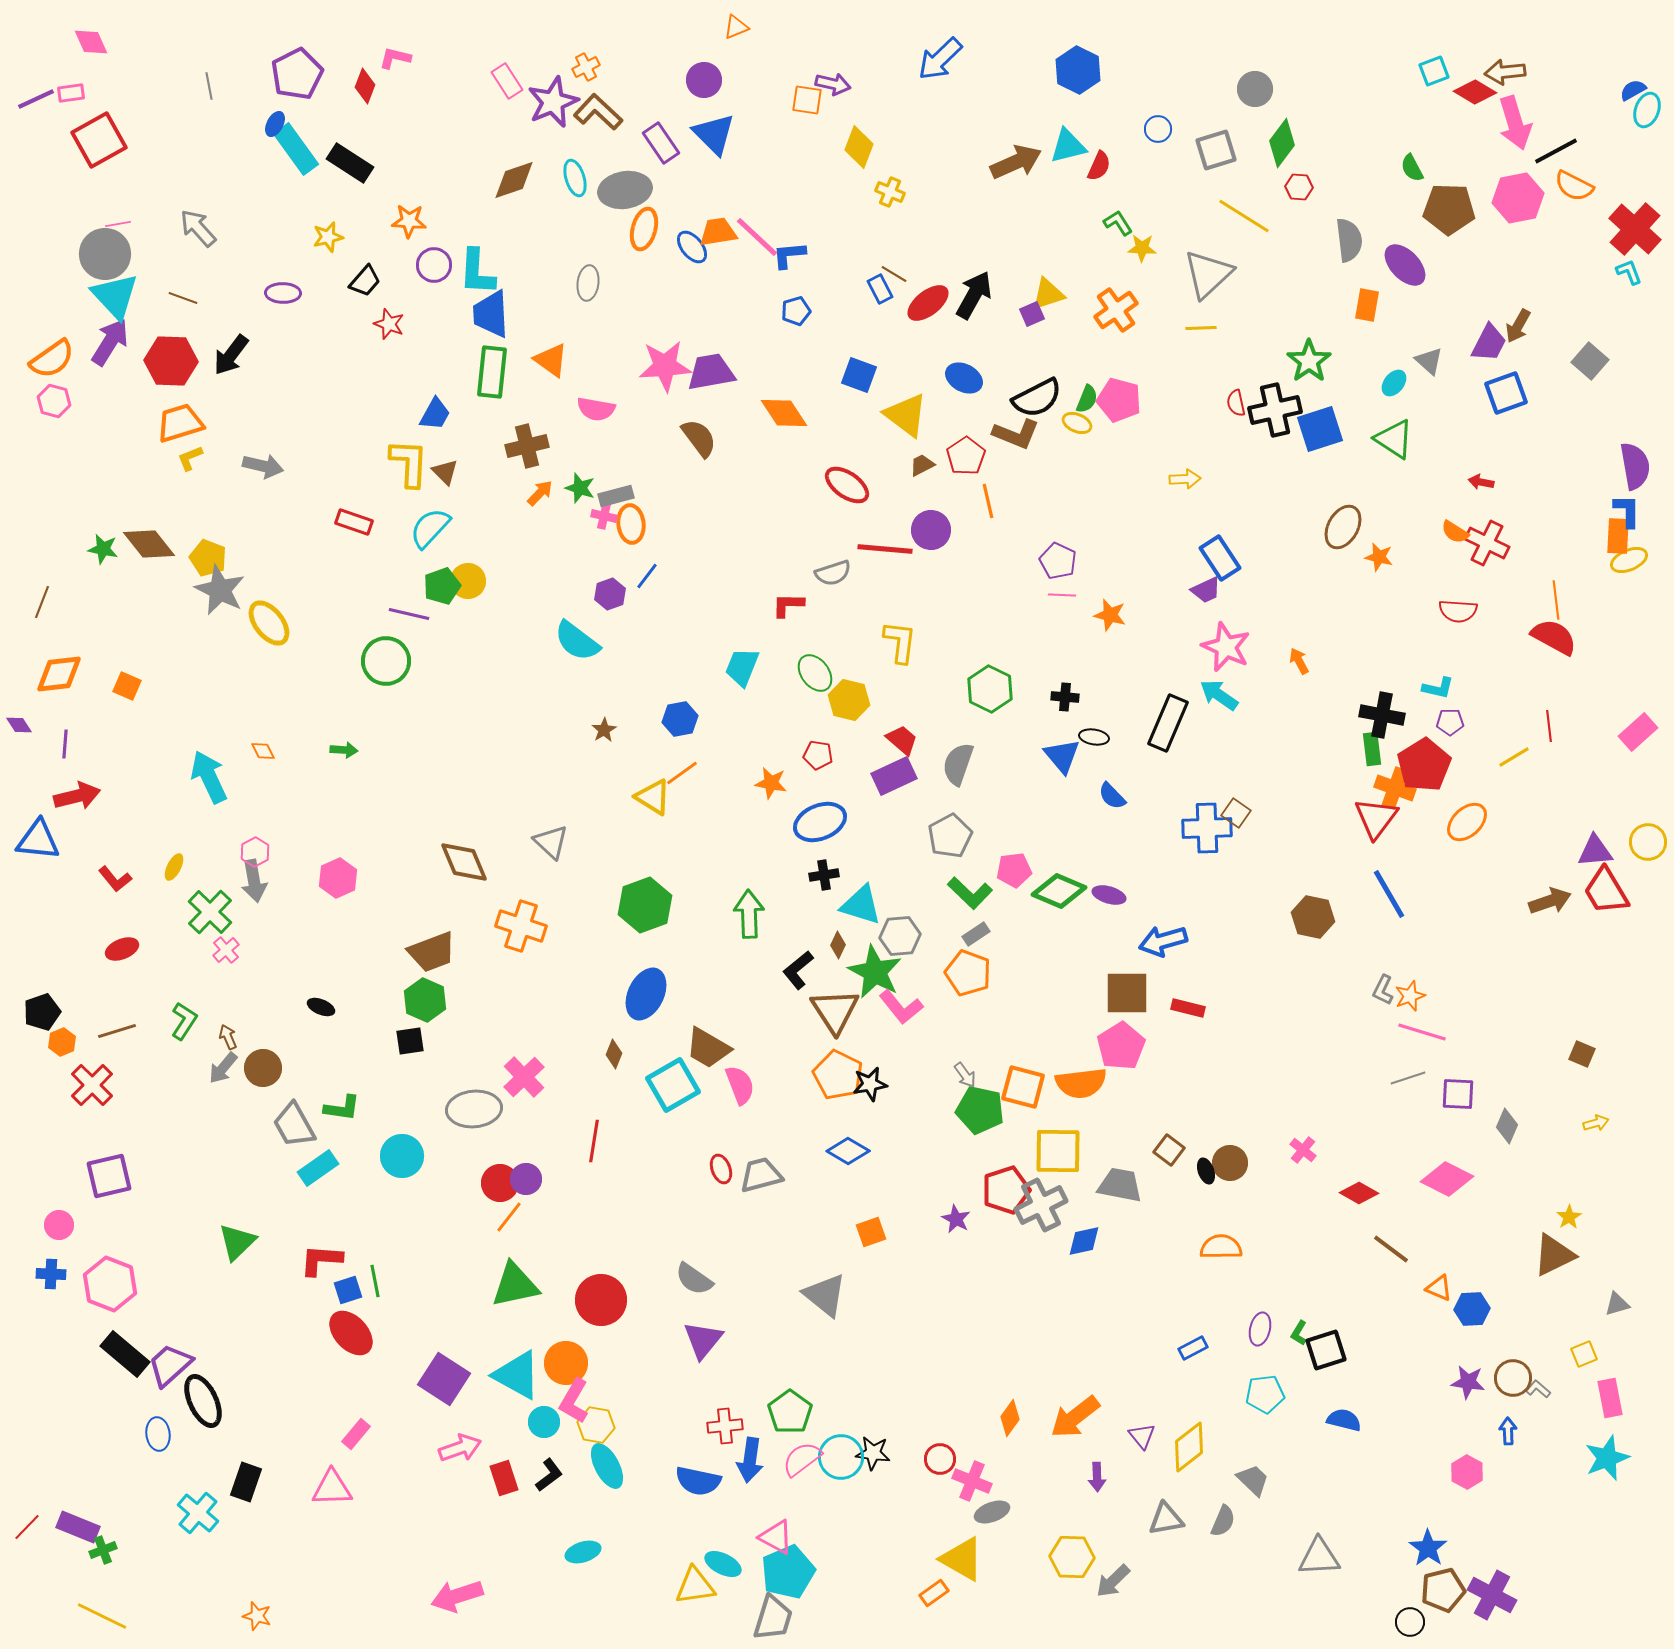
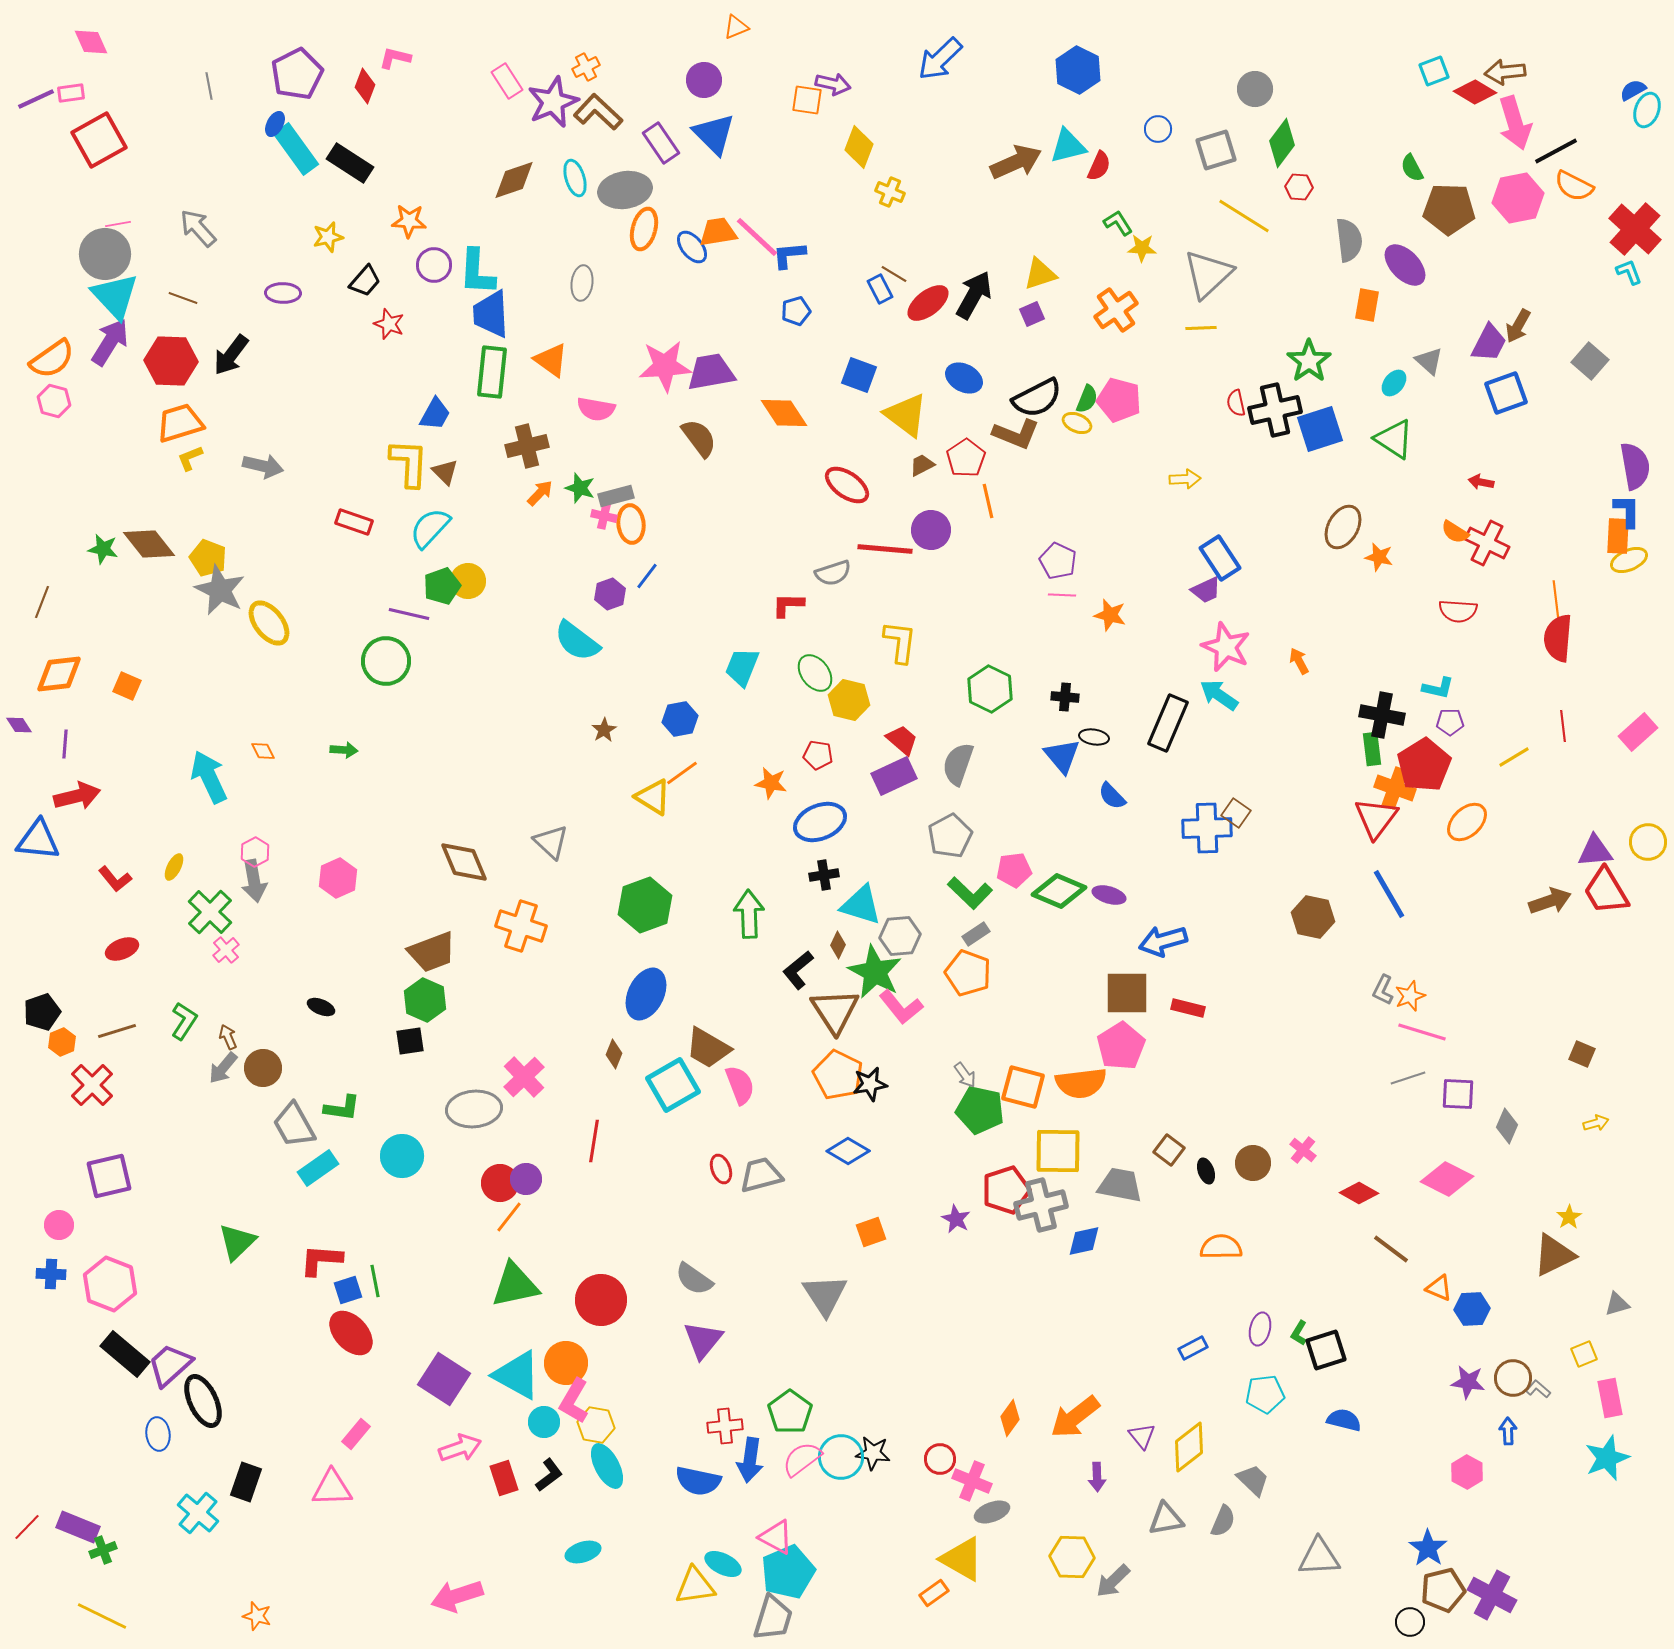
gray ellipse at (588, 283): moved 6 px left
yellow triangle at (1048, 294): moved 8 px left, 20 px up
red pentagon at (966, 456): moved 2 px down
red semicircle at (1554, 637): moved 4 px right, 1 px down; rotated 114 degrees counterclockwise
red line at (1549, 726): moved 14 px right
brown circle at (1230, 1163): moved 23 px right
gray cross at (1041, 1205): rotated 12 degrees clockwise
gray triangle at (825, 1295): rotated 18 degrees clockwise
